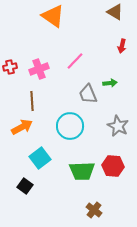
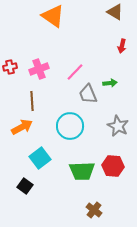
pink line: moved 11 px down
